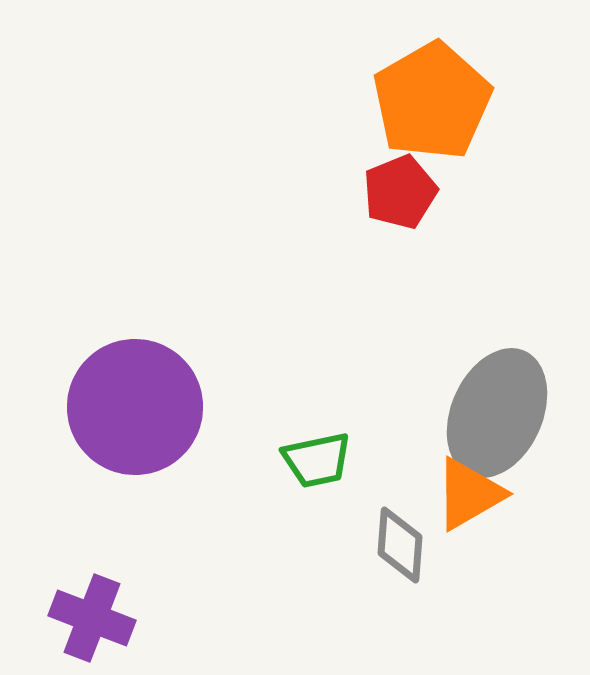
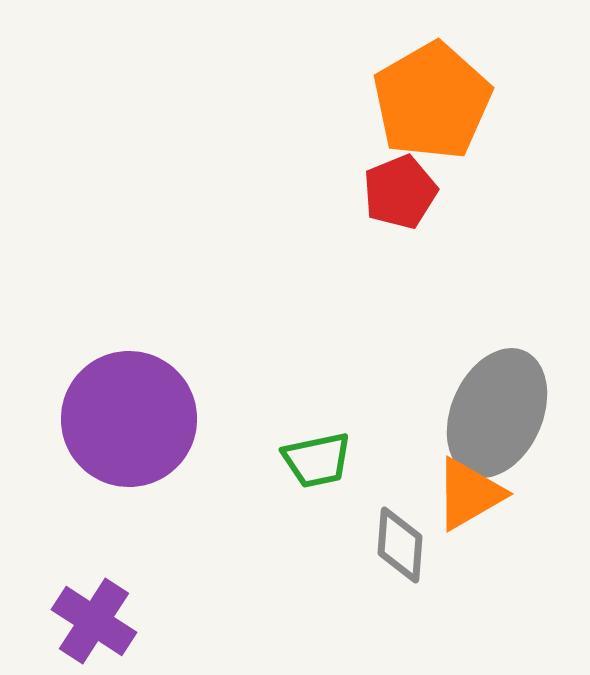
purple circle: moved 6 px left, 12 px down
purple cross: moved 2 px right, 3 px down; rotated 12 degrees clockwise
